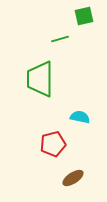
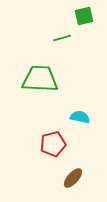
green line: moved 2 px right, 1 px up
green trapezoid: rotated 93 degrees clockwise
brown ellipse: rotated 15 degrees counterclockwise
